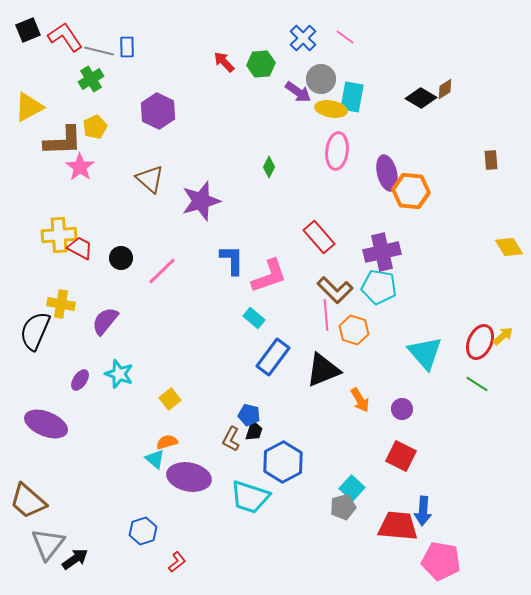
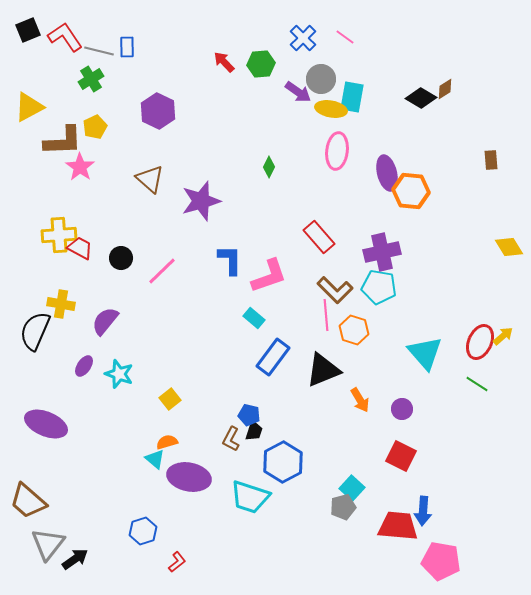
blue L-shape at (232, 260): moved 2 px left
purple ellipse at (80, 380): moved 4 px right, 14 px up
